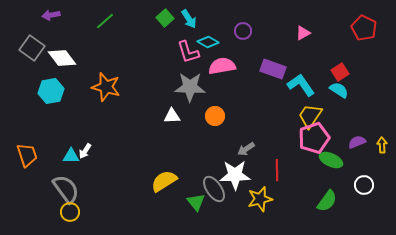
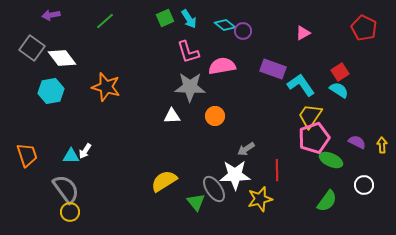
green square: rotated 18 degrees clockwise
cyan diamond: moved 17 px right, 17 px up; rotated 10 degrees clockwise
purple semicircle: rotated 48 degrees clockwise
